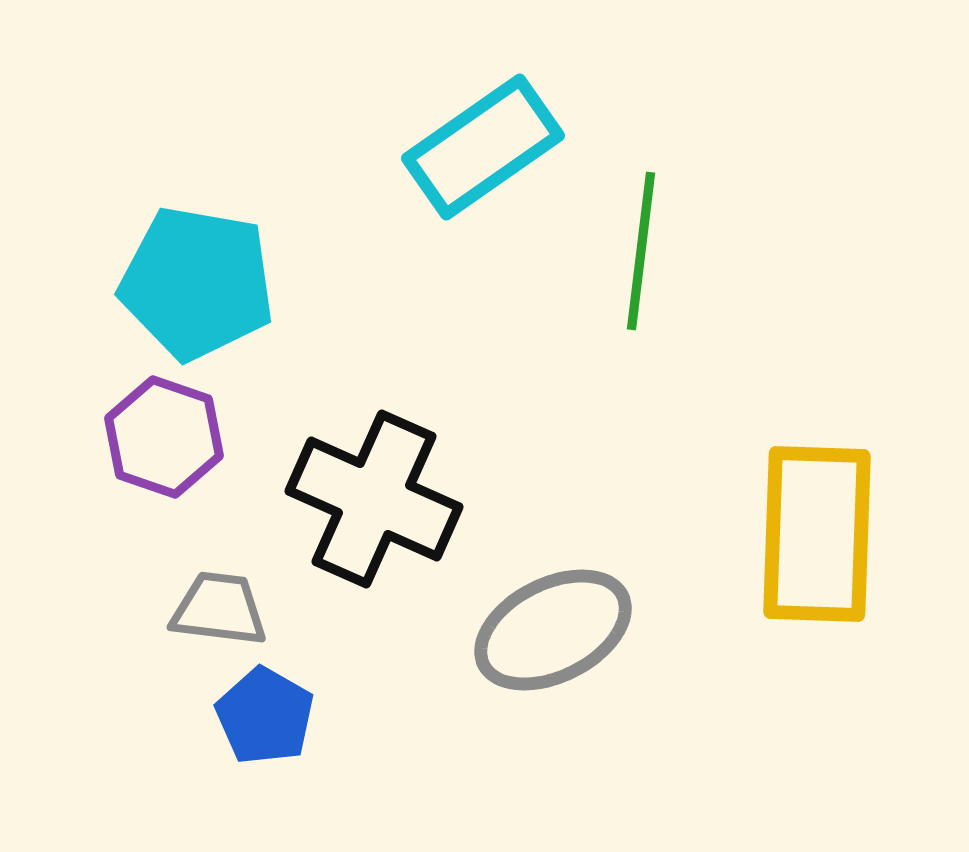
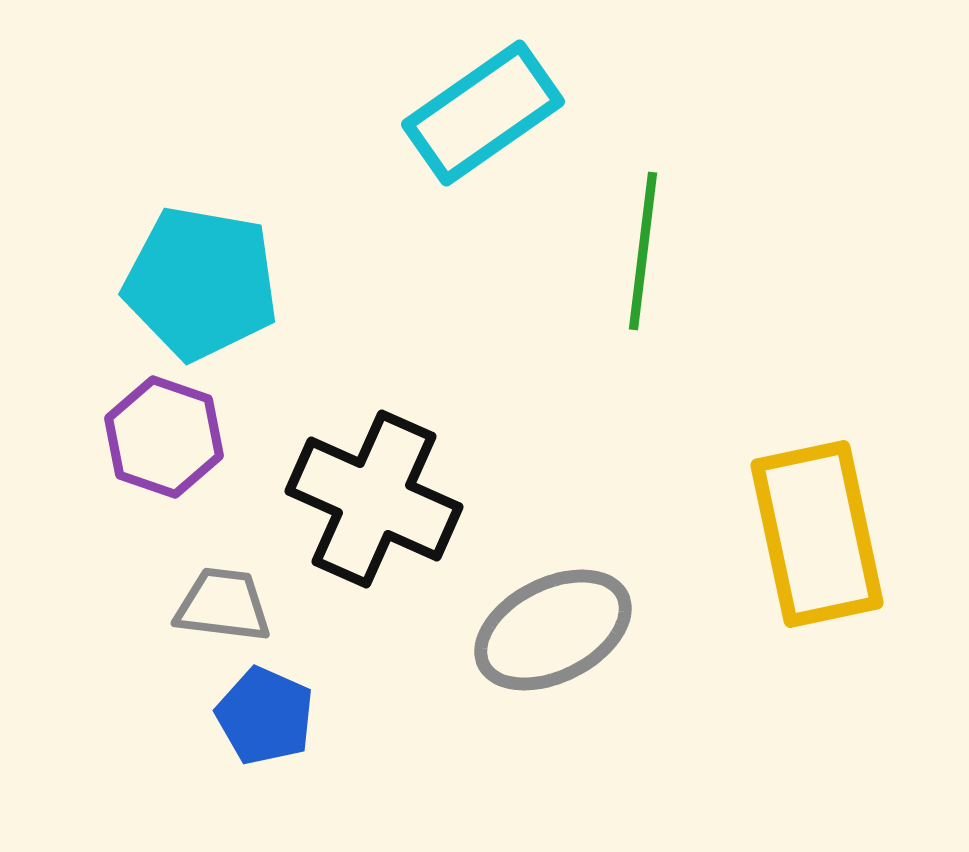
cyan rectangle: moved 34 px up
green line: moved 2 px right
cyan pentagon: moved 4 px right
yellow rectangle: rotated 14 degrees counterclockwise
gray trapezoid: moved 4 px right, 4 px up
blue pentagon: rotated 6 degrees counterclockwise
